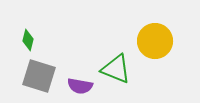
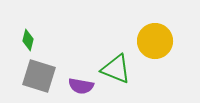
purple semicircle: moved 1 px right
